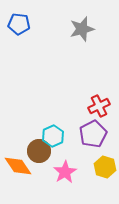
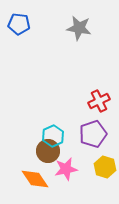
gray star: moved 3 px left, 1 px up; rotated 25 degrees clockwise
red cross: moved 5 px up
purple pentagon: rotated 8 degrees clockwise
brown circle: moved 9 px right
orange diamond: moved 17 px right, 13 px down
pink star: moved 1 px right, 3 px up; rotated 20 degrees clockwise
